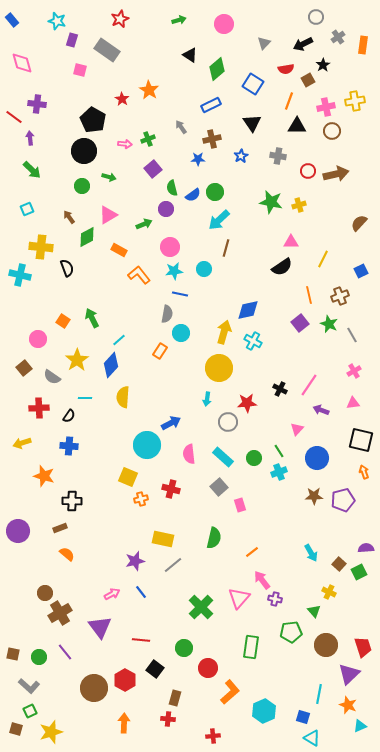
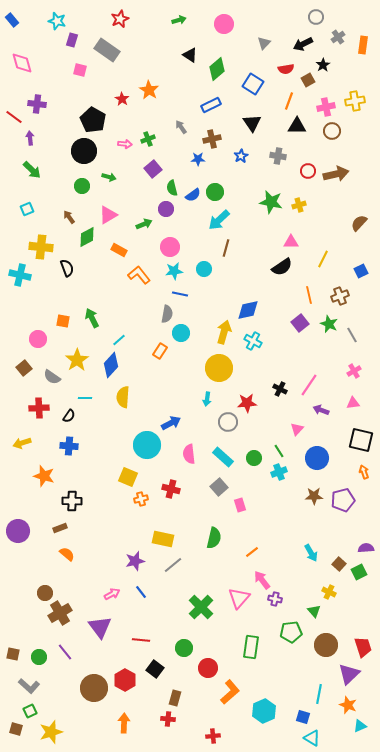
orange square at (63, 321): rotated 24 degrees counterclockwise
